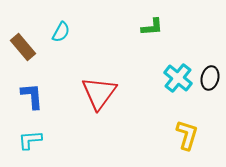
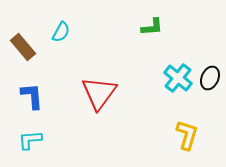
black ellipse: rotated 10 degrees clockwise
